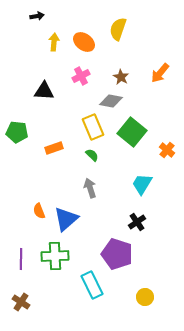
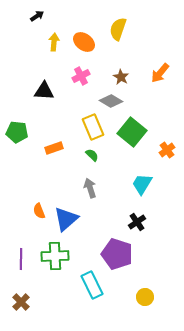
black arrow: rotated 24 degrees counterclockwise
gray diamond: rotated 20 degrees clockwise
orange cross: rotated 14 degrees clockwise
brown cross: rotated 12 degrees clockwise
